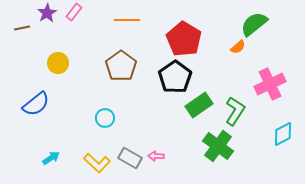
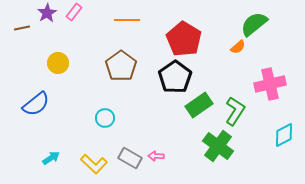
pink cross: rotated 12 degrees clockwise
cyan diamond: moved 1 px right, 1 px down
yellow L-shape: moved 3 px left, 1 px down
